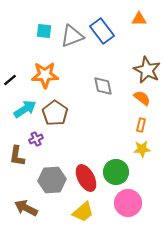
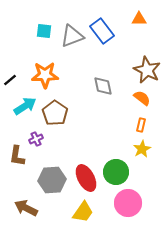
cyan arrow: moved 3 px up
yellow star: rotated 24 degrees counterclockwise
yellow trapezoid: rotated 15 degrees counterclockwise
